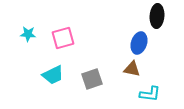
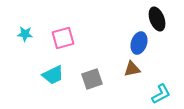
black ellipse: moved 3 px down; rotated 25 degrees counterclockwise
cyan star: moved 3 px left
brown triangle: rotated 24 degrees counterclockwise
cyan L-shape: moved 11 px right; rotated 35 degrees counterclockwise
